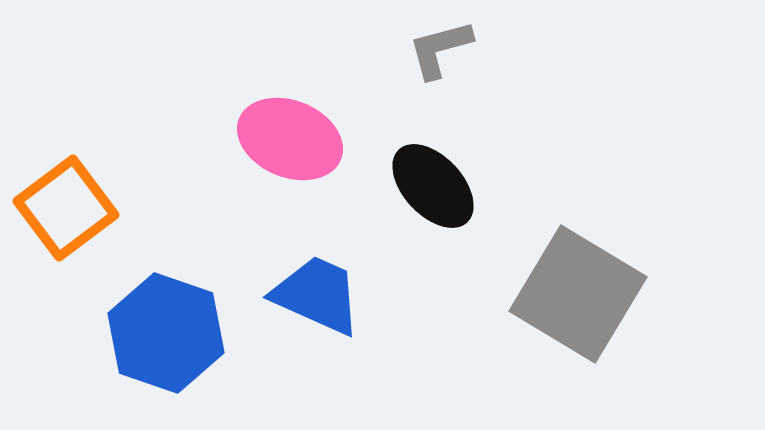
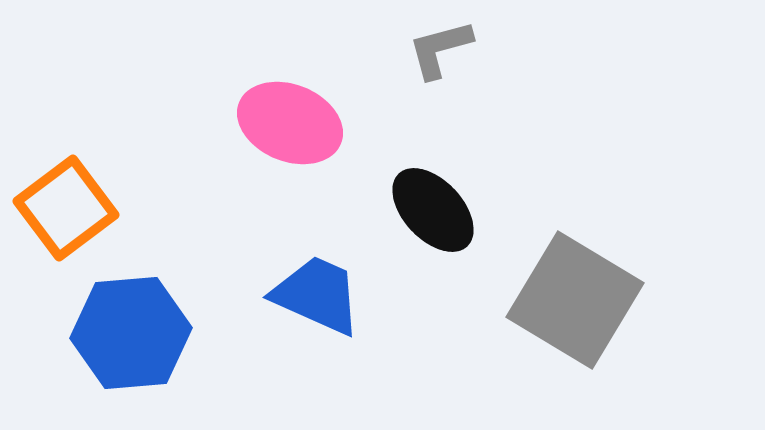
pink ellipse: moved 16 px up
black ellipse: moved 24 px down
gray square: moved 3 px left, 6 px down
blue hexagon: moved 35 px left; rotated 24 degrees counterclockwise
